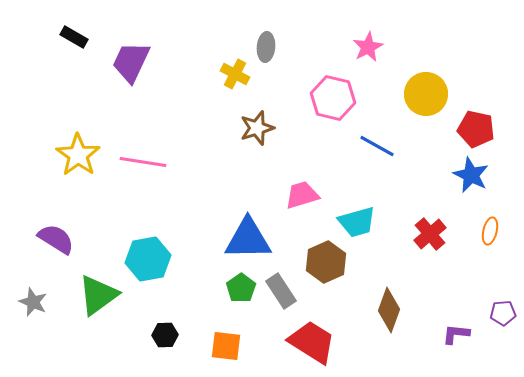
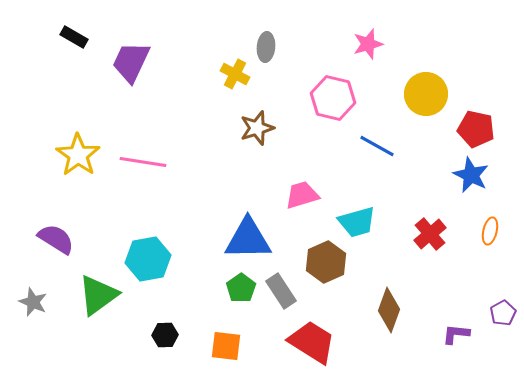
pink star: moved 3 px up; rotated 12 degrees clockwise
purple pentagon: rotated 25 degrees counterclockwise
